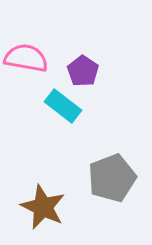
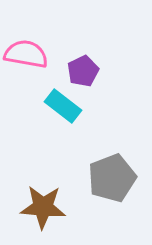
pink semicircle: moved 4 px up
purple pentagon: rotated 12 degrees clockwise
brown star: rotated 21 degrees counterclockwise
